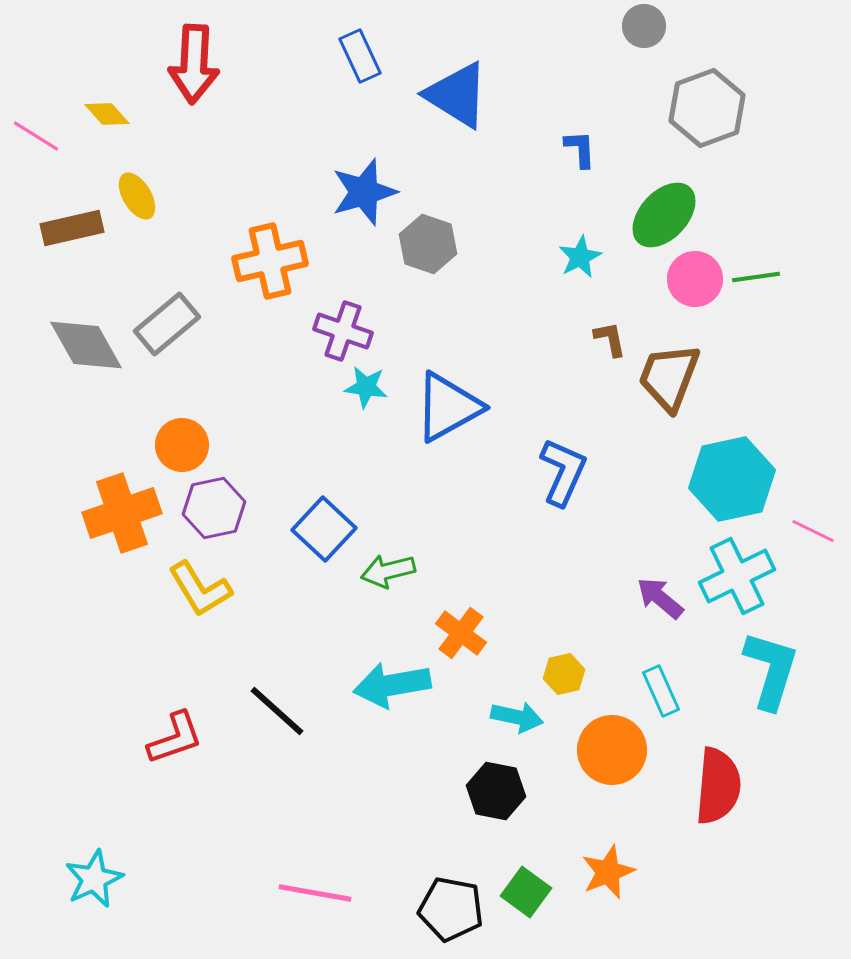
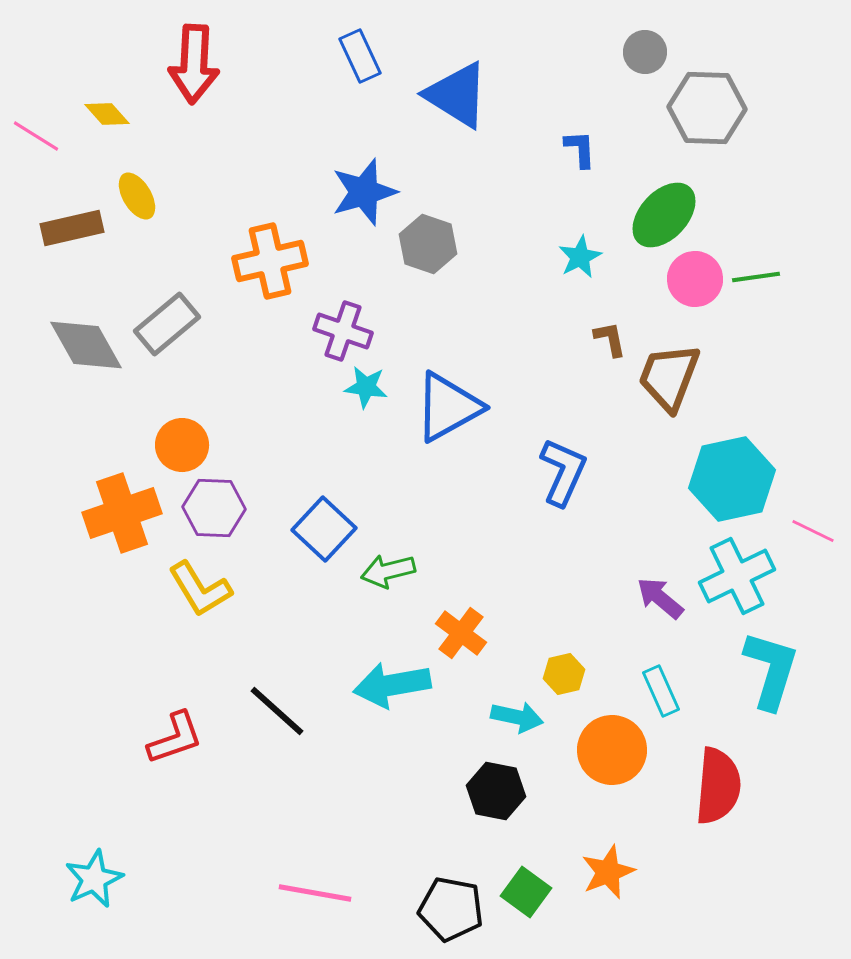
gray circle at (644, 26): moved 1 px right, 26 px down
gray hexagon at (707, 108): rotated 22 degrees clockwise
purple hexagon at (214, 508): rotated 14 degrees clockwise
